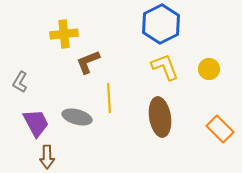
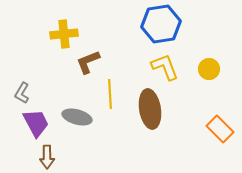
blue hexagon: rotated 18 degrees clockwise
gray L-shape: moved 2 px right, 11 px down
yellow line: moved 1 px right, 4 px up
brown ellipse: moved 10 px left, 8 px up
